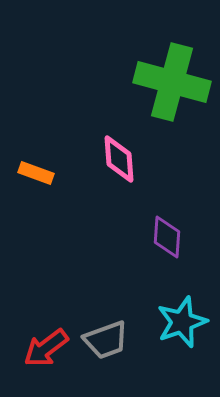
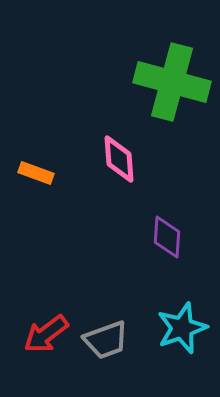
cyan star: moved 6 px down
red arrow: moved 14 px up
